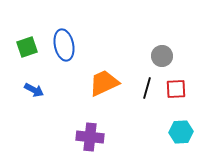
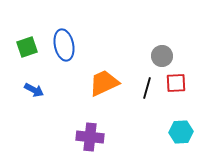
red square: moved 6 px up
